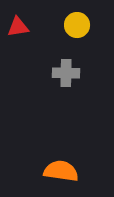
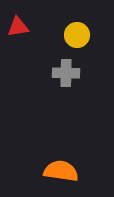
yellow circle: moved 10 px down
